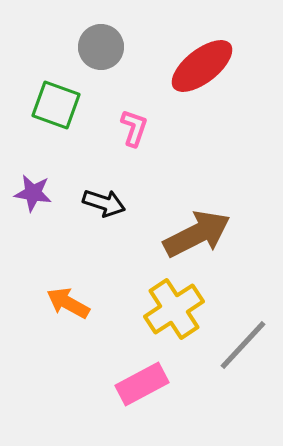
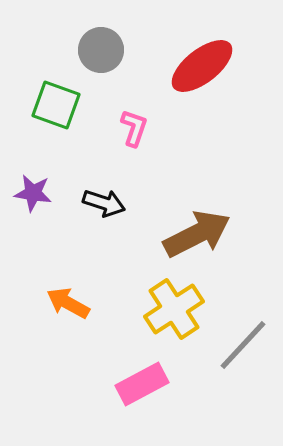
gray circle: moved 3 px down
